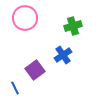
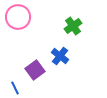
pink circle: moved 7 px left, 1 px up
green cross: rotated 18 degrees counterclockwise
blue cross: moved 3 px left, 1 px down; rotated 18 degrees counterclockwise
